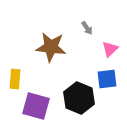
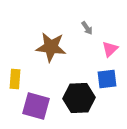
black hexagon: rotated 24 degrees counterclockwise
